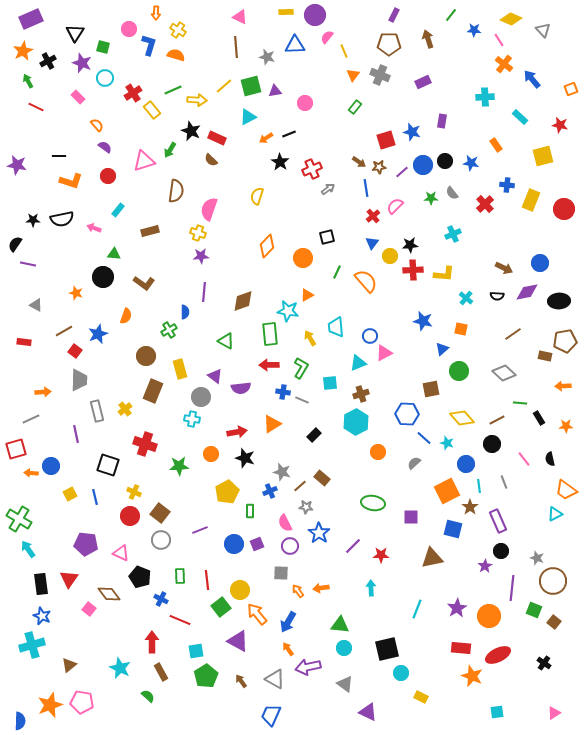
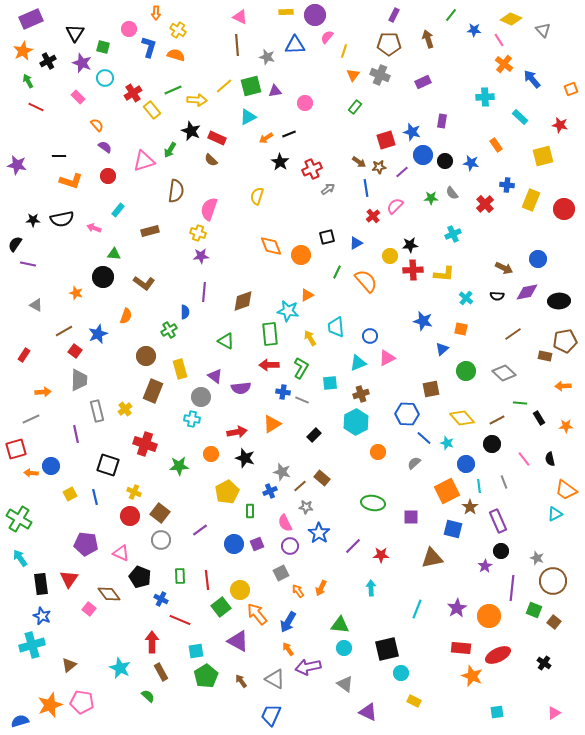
blue L-shape at (149, 45): moved 2 px down
brown line at (236, 47): moved 1 px right, 2 px up
yellow line at (344, 51): rotated 40 degrees clockwise
blue circle at (423, 165): moved 10 px up
blue triangle at (372, 243): moved 16 px left; rotated 24 degrees clockwise
orange diamond at (267, 246): moved 4 px right; rotated 65 degrees counterclockwise
orange circle at (303, 258): moved 2 px left, 3 px up
blue circle at (540, 263): moved 2 px left, 4 px up
red rectangle at (24, 342): moved 13 px down; rotated 64 degrees counterclockwise
pink triangle at (384, 353): moved 3 px right, 5 px down
green circle at (459, 371): moved 7 px right
purple line at (200, 530): rotated 14 degrees counterclockwise
cyan arrow at (28, 549): moved 8 px left, 9 px down
gray square at (281, 573): rotated 28 degrees counterclockwise
orange arrow at (321, 588): rotated 56 degrees counterclockwise
yellow rectangle at (421, 697): moved 7 px left, 4 px down
blue semicircle at (20, 721): rotated 108 degrees counterclockwise
